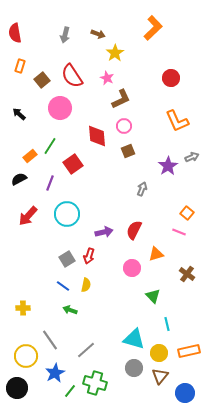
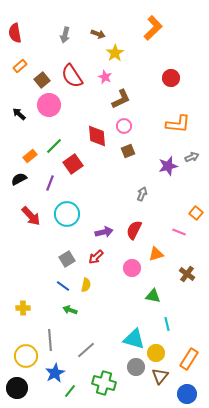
orange rectangle at (20, 66): rotated 32 degrees clockwise
pink star at (107, 78): moved 2 px left, 1 px up
pink circle at (60, 108): moved 11 px left, 3 px up
orange L-shape at (177, 121): moved 1 px right, 3 px down; rotated 60 degrees counterclockwise
green line at (50, 146): moved 4 px right; rotated 12 degrees clockwise
purple star at (168, 166): rotated 18 degrees clockwise
gray arrow at (142, 189): moved 5 px down
orange square at (187, 213): moved 9 px right
red arrow at (28, 216): moved 3 px right; rotated 85 degrees counterclockwise
red arrow at (89, 256): moved 7 px right, 1 px down; rotated 28 degrees clockwise
green triangle at (153, 296): rotated 35 degrees counterclockwise
gray line at (50, 340): rotated 30 degrees clockwise
orange rectangle at (189, 351): moved 8 px down; rotated 45 degrees counterclockwise
yellow circle at (159, 353): moved 3 px left
gray circle at (134, 368): moved 2 px right, 1 px up
green cross at (95, 383): moved 9 px right
blue circle at (185, 393): moved 2 px right, 1 px down
